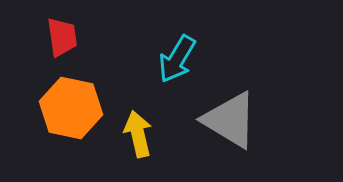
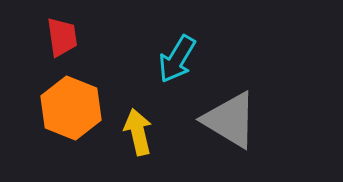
orange hexagon: rotated 10 degrees clockwise
yellow arrow: moved 2 px up
